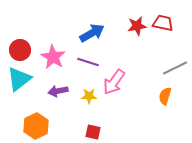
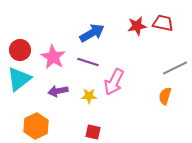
pink arrow: rotated 8 degrees counterclockwise
